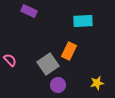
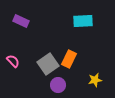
purple rectangle: moved 8 px left, 10 px down
orange rectangle: moved 8 px down
pink semicircle: moved 3 px right, 1 px down
yellow star: moved 2 px left, 3 px up
